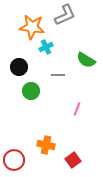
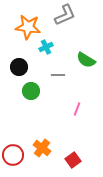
orange star: moved 4 px left
orange cross: moved 4 px left, 3 px down; rotated 24 degrees clockwise
red circle: moved 1 px left, 5 px up
